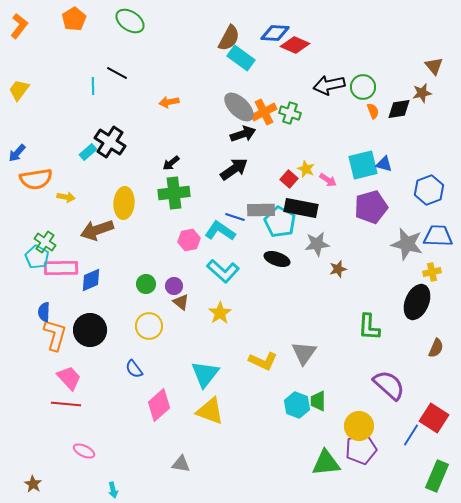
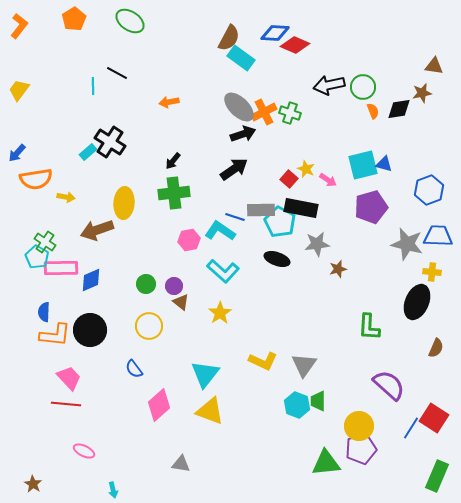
brown triangle at (434, 66): rotated 42 degrees counterclockwise
black arrow at (171, 163): moved 2 px right, 2 px up; rotated 12 degrees counterclockwise
yellow cross at (432, 272): rotated 18 degrees clockwise
orange L-shape at (55, 335): rotated 80 degrees clockwise
gray triangle at (304, 353): moved 12 px down
blue line at (411, 435): moved 7 px up
